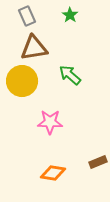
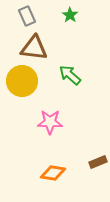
brown triangle: rotated 16 degrees clockwise
